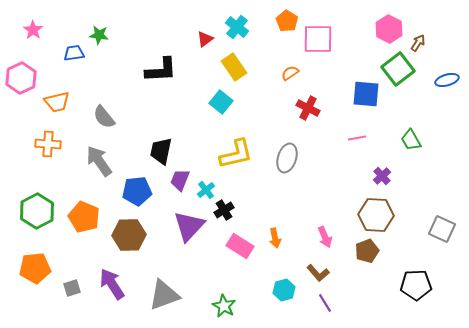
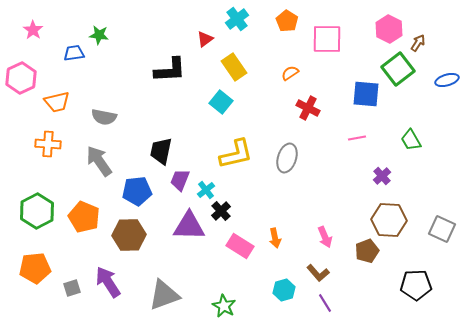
cyan cross at (237, 27): moved 8 px up; rotated 15 degrees clockwise
pink square at (318, 39): moved 9 px right
black L-shape at (161, 70): moved 9 px right
gray semicircle at (104, 117): rotated 40 degrees counterclockwise
black cross at (224, 210): moved 3 px left, 1 px down; rotated 12 degrees counterclockwise
brown hexagon at (376, 215): moved 13 px right, 5 px down
purple triangle at (189, 226): rotated 48 degrees clockwise
purple arrow at (112, 284): moved 4 px left, 2 px up
